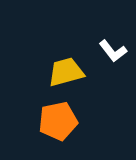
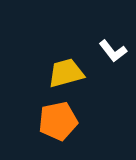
yellow trapezoid: moved 1 px down
